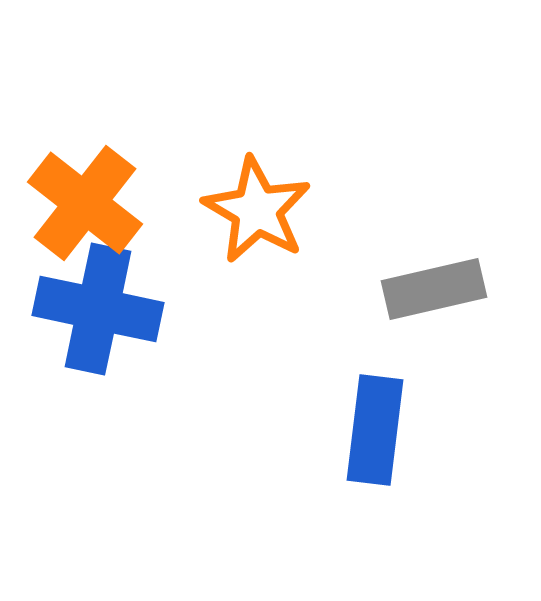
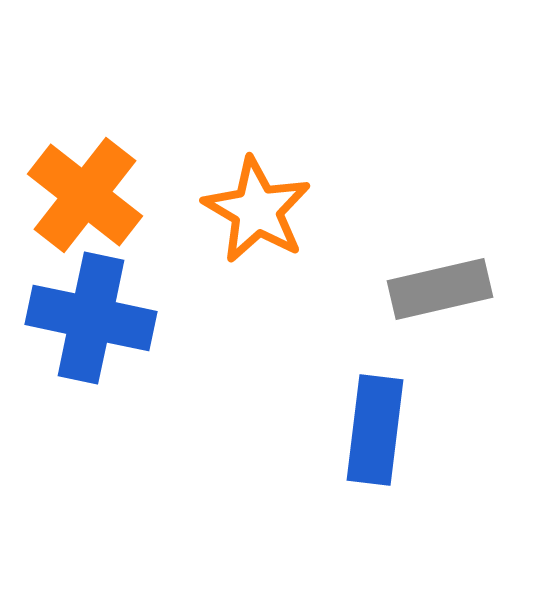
orange cross: moved 8 px up
gray rectangle: moved 6 px right
blue cross: moved 7 px left, 9 px down
